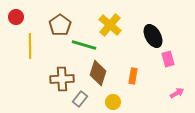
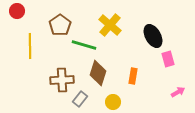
red circle: moved 1 px right, 6 px up
brown cross: moved 1 px down
pink arrow: moved 1 px right, 1 px up
